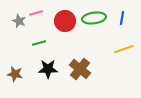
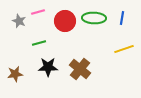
pink line: moved 2 px right, 1 px up
green ellipse: rotated 10 degrees clockwise
black star: moved 2 px up
brown star: rotated 21 degrees counterclockwise
